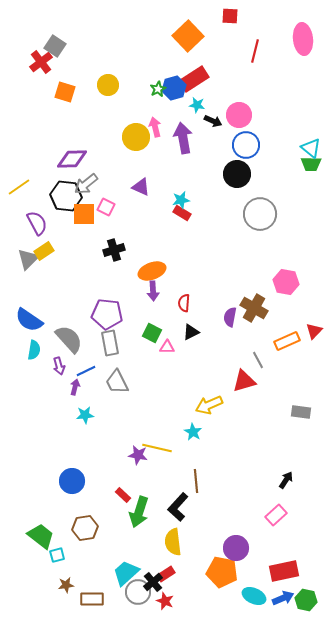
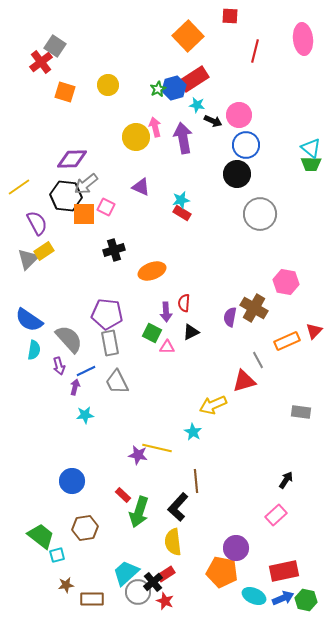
purple arrow at (153, 291): moved 13 px right, 21 px down
yellow arrow at (209, 405): moved 4 px right
